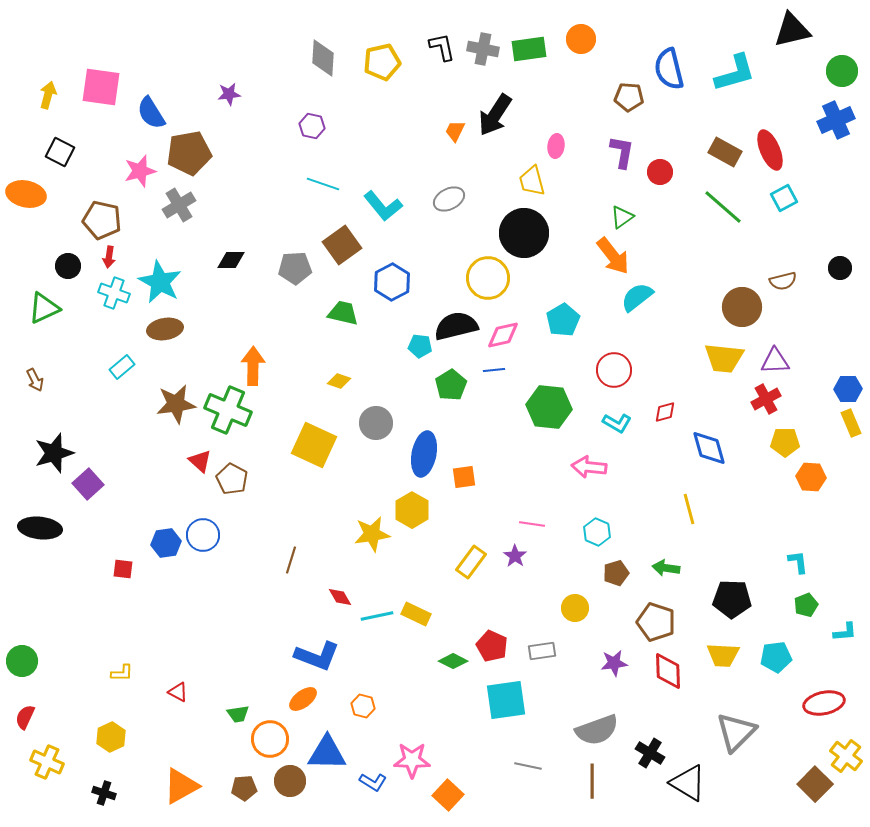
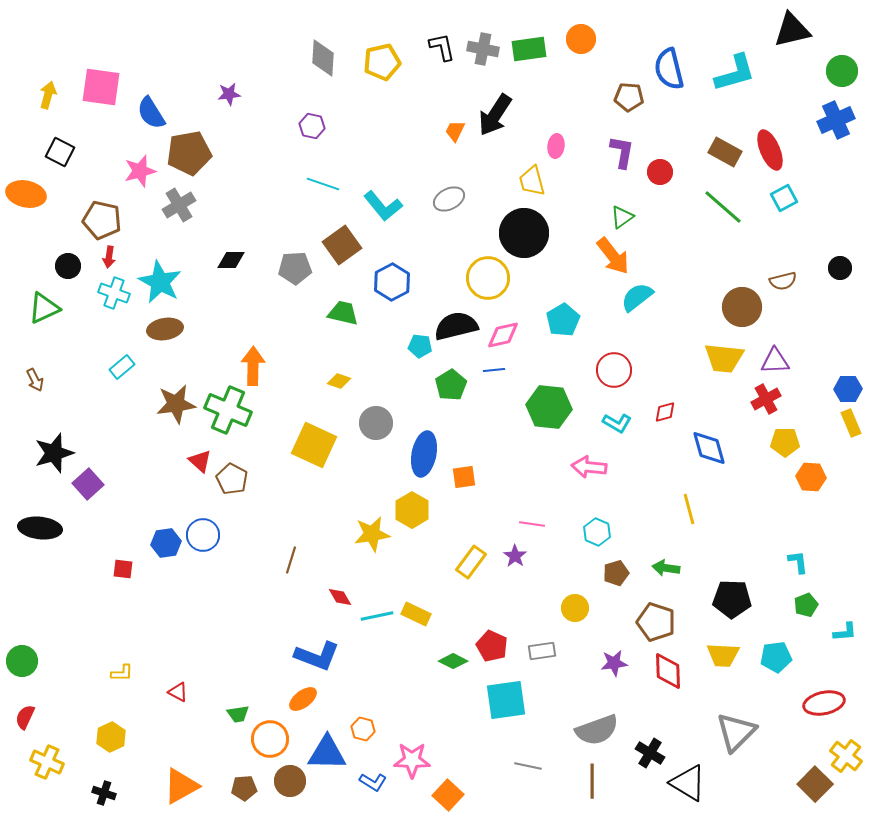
orange hexagon at (363, 706): moved 23 px down
